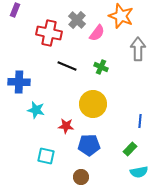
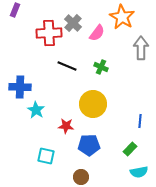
orange star: moved 1 px right, 1 px down; rotated 10 degrees clockwise
gray cross: moved 4 px left, 3 px down
red cross: rotated 15 degrees counterclockwise
gray arrow: moved 3 px right, 1 px up
blue cross: moved 1 px right, 5 px down
cyan star: rotated 18 degrees clockwise
